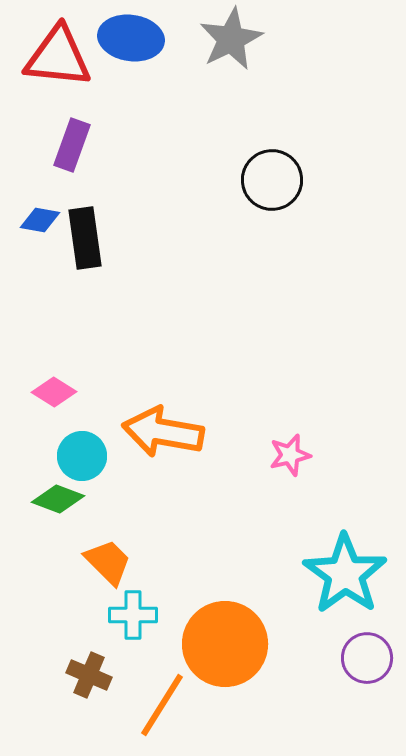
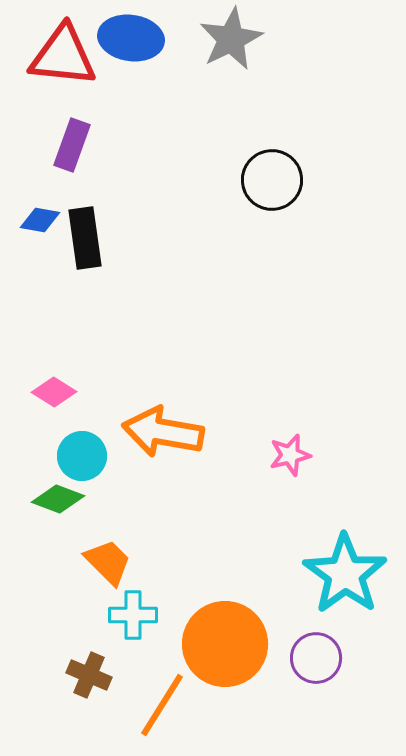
red triangle: moved 5 px right, 1 px up
purple circle: moved 51 px left
